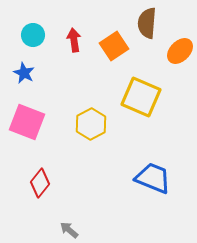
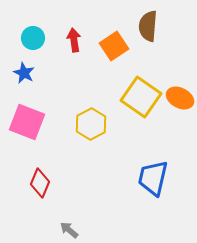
brown semicircle: moved 1 px right, 3 px down
cyan circle: moved 3 px down
orange ellipse: moved 47 px down; rotated 72 degrees clockwise
yellow square: rotated 12 degrees clockwise
blue trapezoid: rotated 99 degrees counterclockwise
red diamond: rotated 16 degrees counterclockwise
